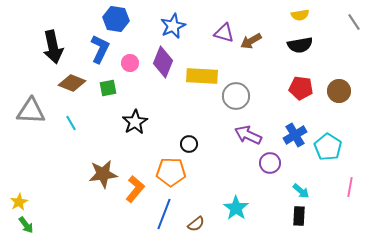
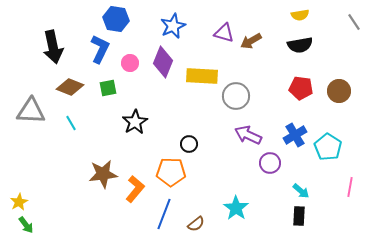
brown diamond: moved 2 px left, 4 px down
